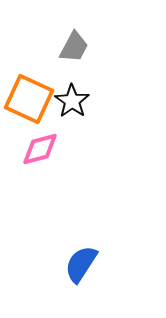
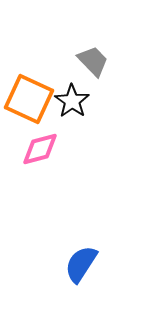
gray trapezoid: moved 19 px right, 14 px down; rotated 72 degrees counterclockwise
